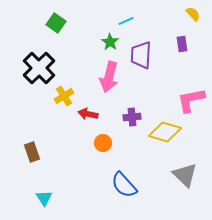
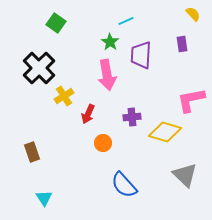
pink arrow: moved 2 px left, 2 px up; rotated 24 degrees counterclockwise
red arrow: rotated 78 degrees counterclockwise
